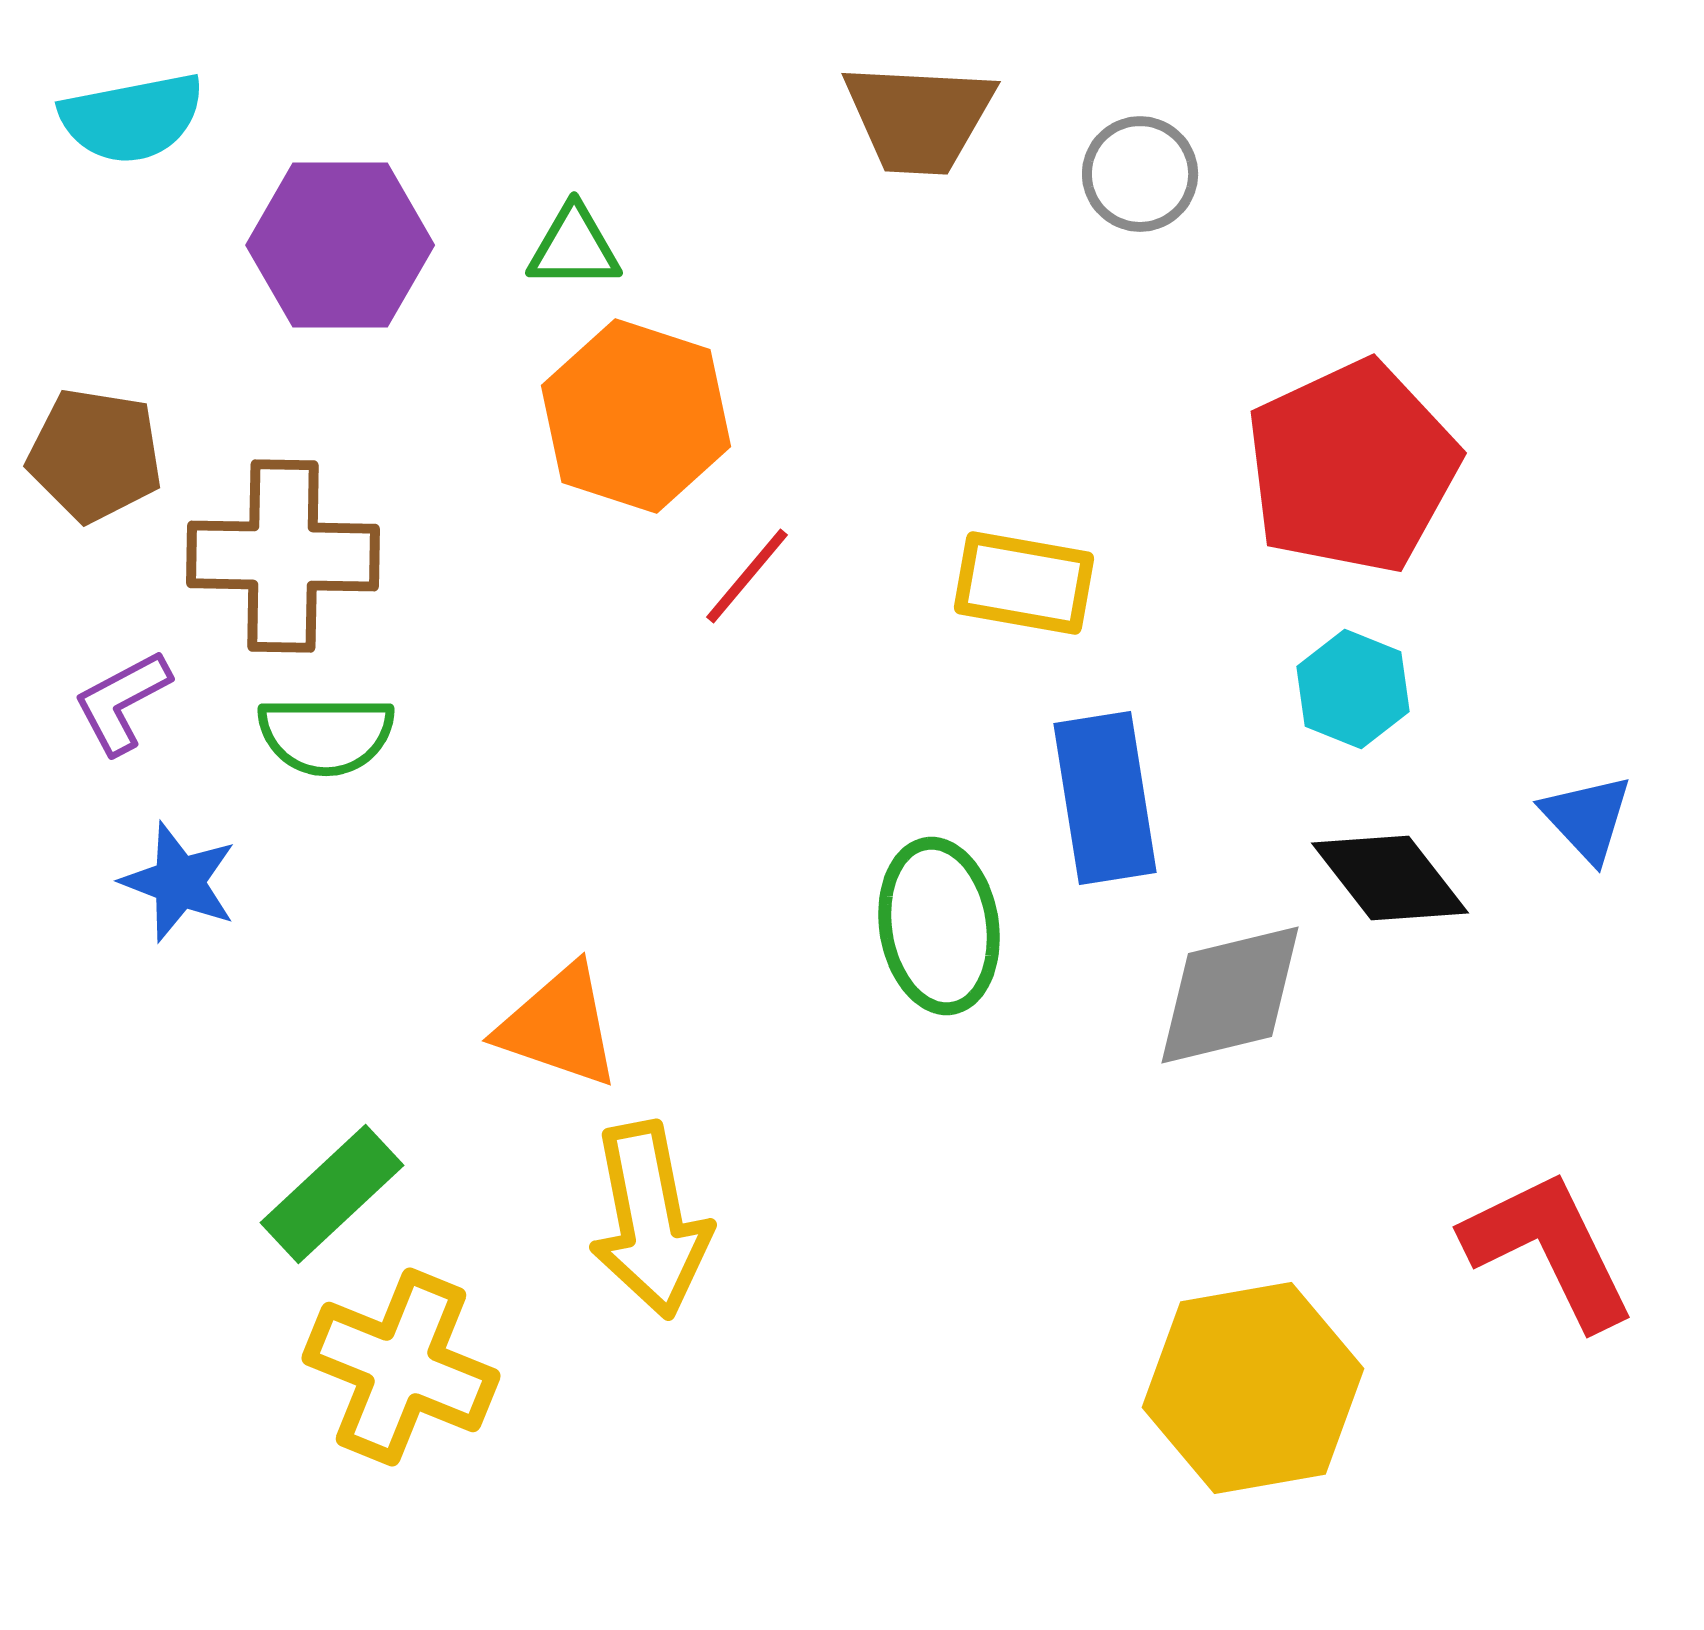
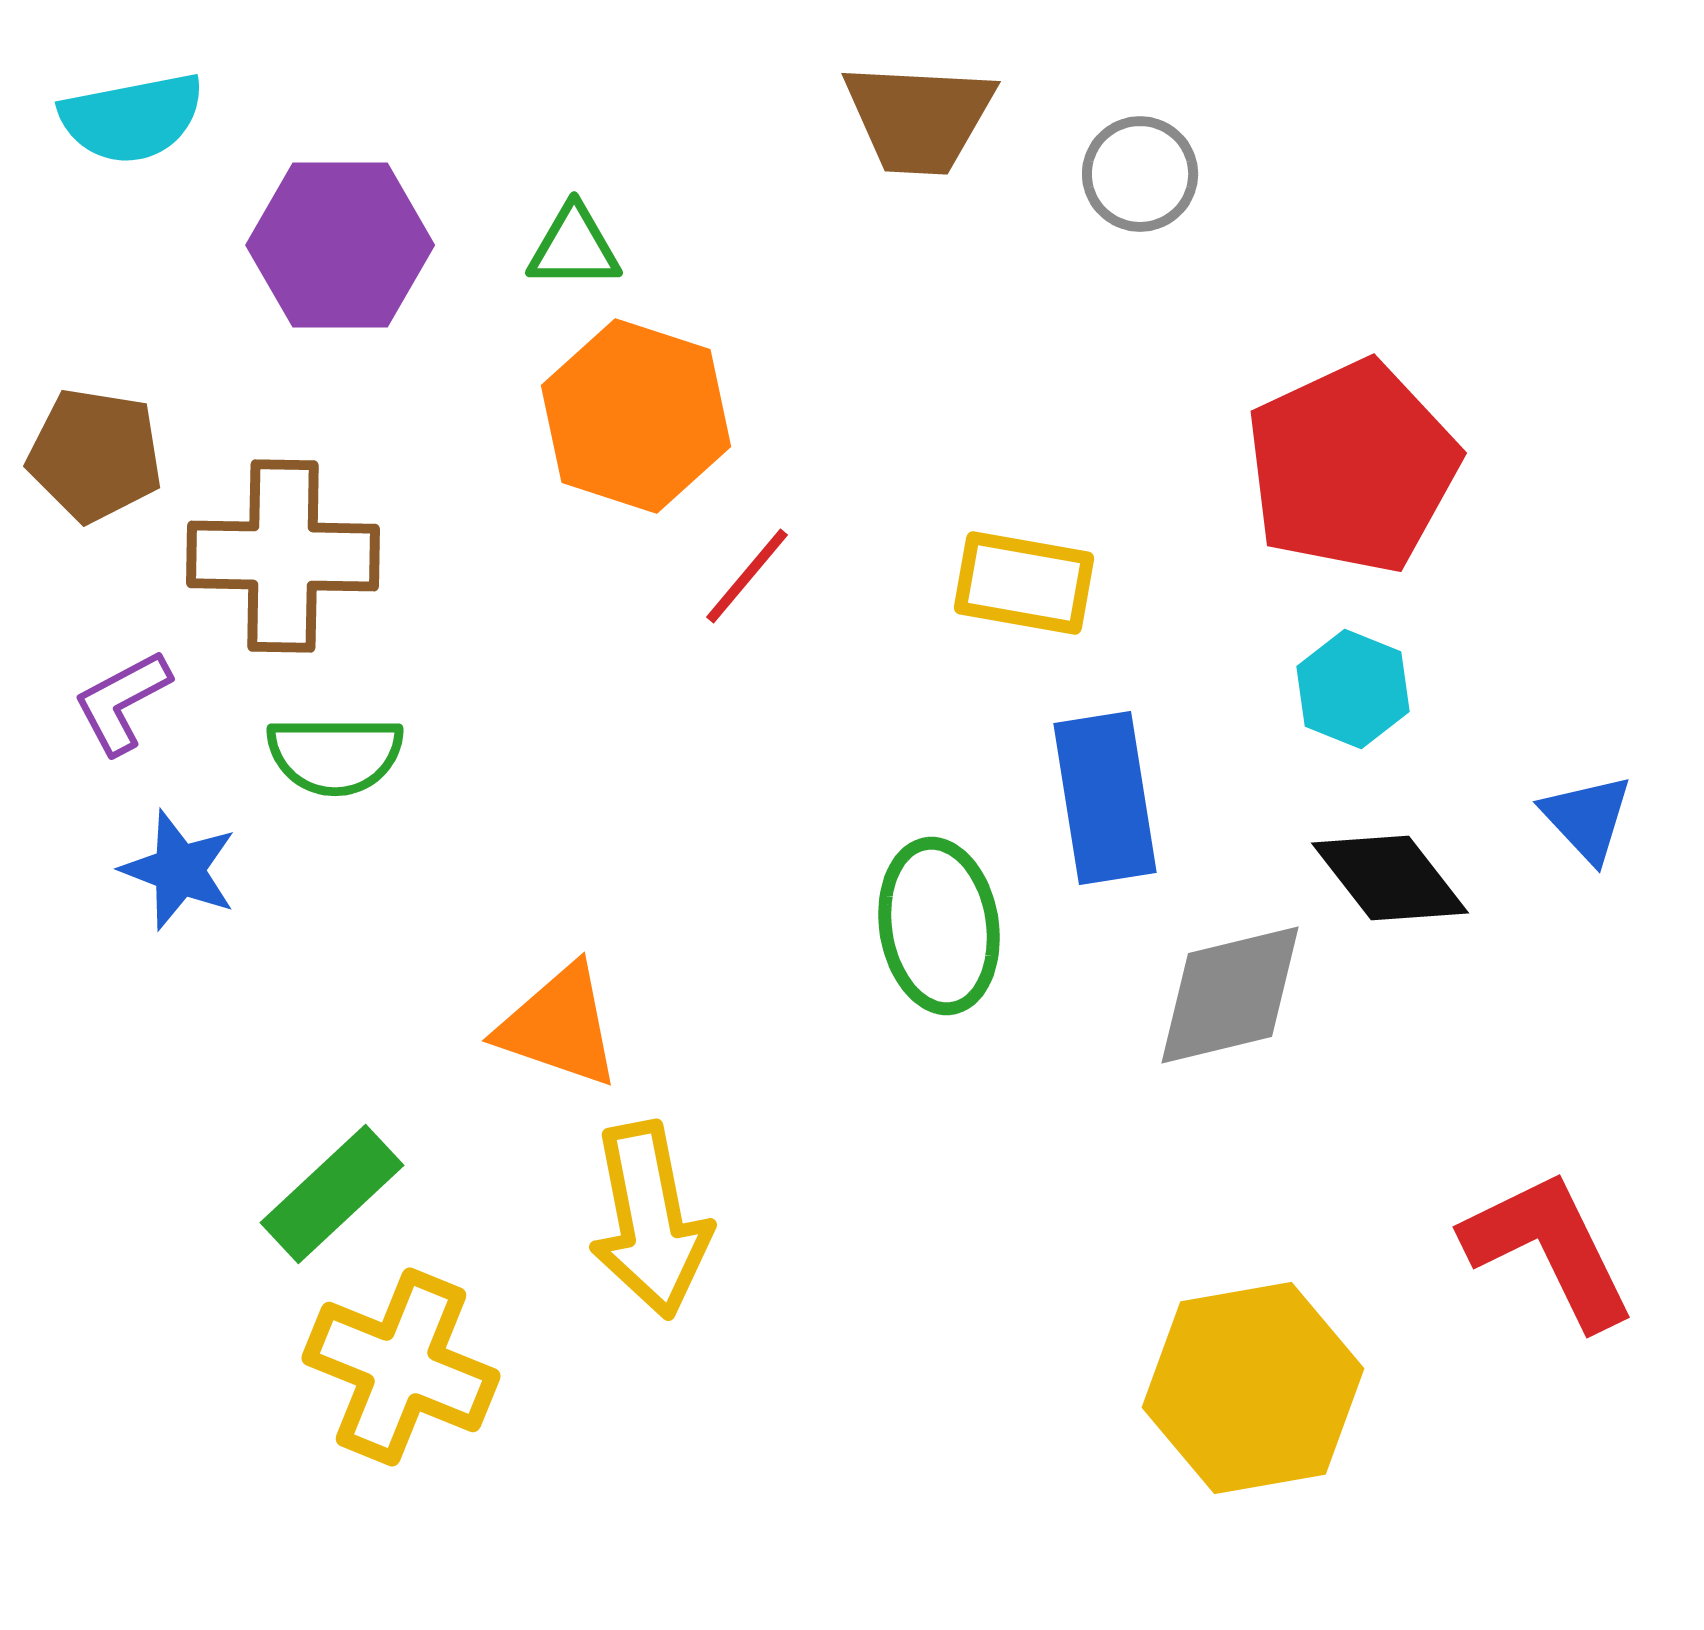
green semicircle: moved 9 px right, 20 px down
blue star: moved 12 px up
